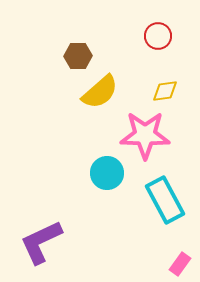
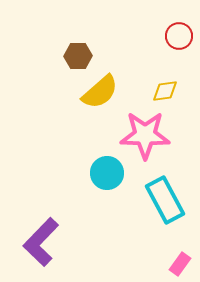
red circle: moved 21 px right
purple L-shape: rotated 21 degrees counterclockwise
